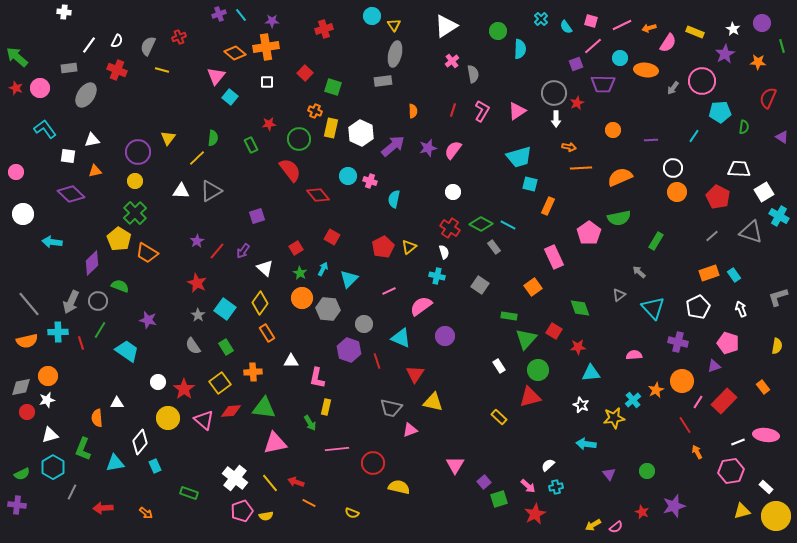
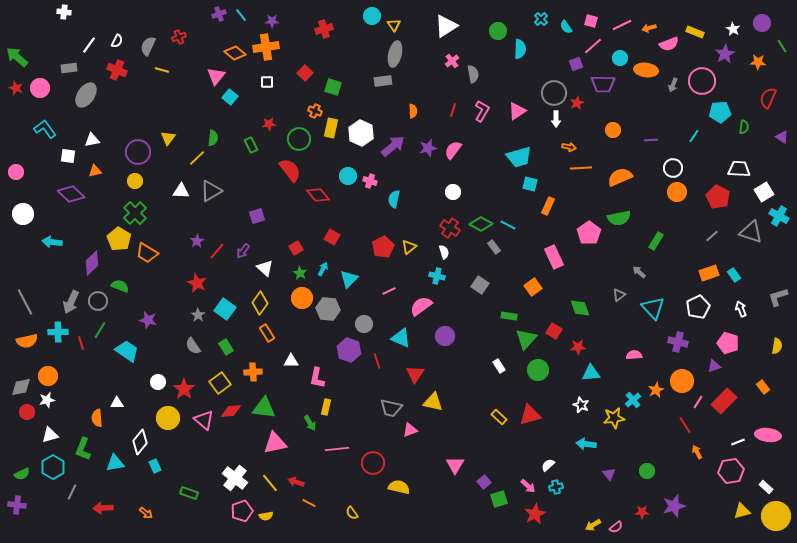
pink semicircle at (668, 43): moved 1 px right, 1 px down; rotated 36 degrees clockwise
green line at (782, 46): rotated 16 degrees counterclockwise
gray arrow at (673, 88): moved 3 px up; rotated 16 degrees counterclockwise
gray line at (29, 304): moved 4 px left, 2 px up; rotated 12 degrees clockwise
red triangle at (530, 397): moved 18 px down
pink ellipse at (766, 435): moved 2 px right
red star at (642, 512): rotated 24 degrees counterclockwise
yellow semicircle at (352, 513): rotated 32 degrees clockwise
